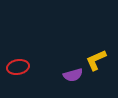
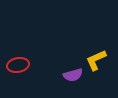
red ellipse: moved 2 px up
